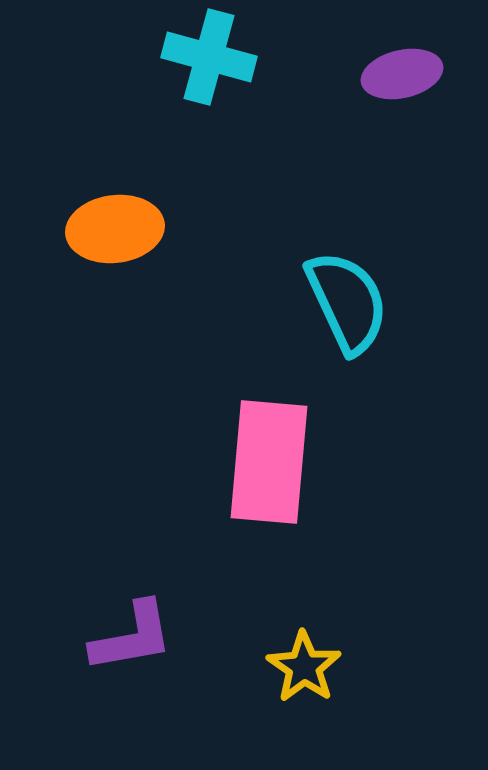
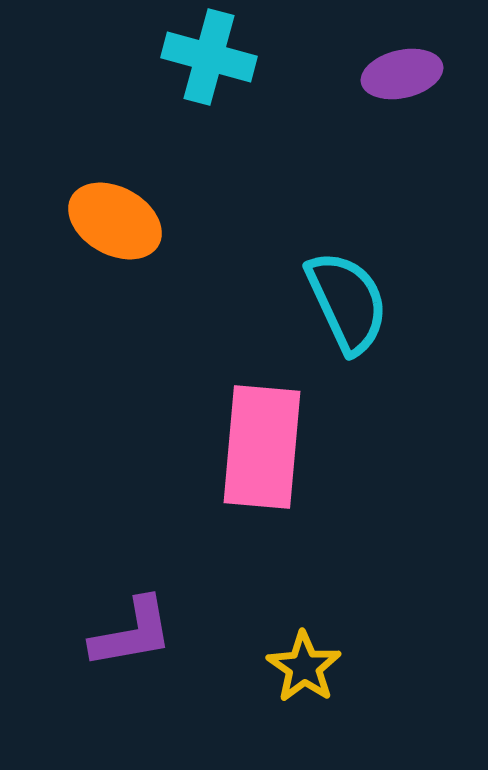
orange ellipse: moved 8 px up; rotated 36 degrees clockwise
pink rectangle: moved 7 px left, 15 px up
purple L-shape: moved 4 px up
